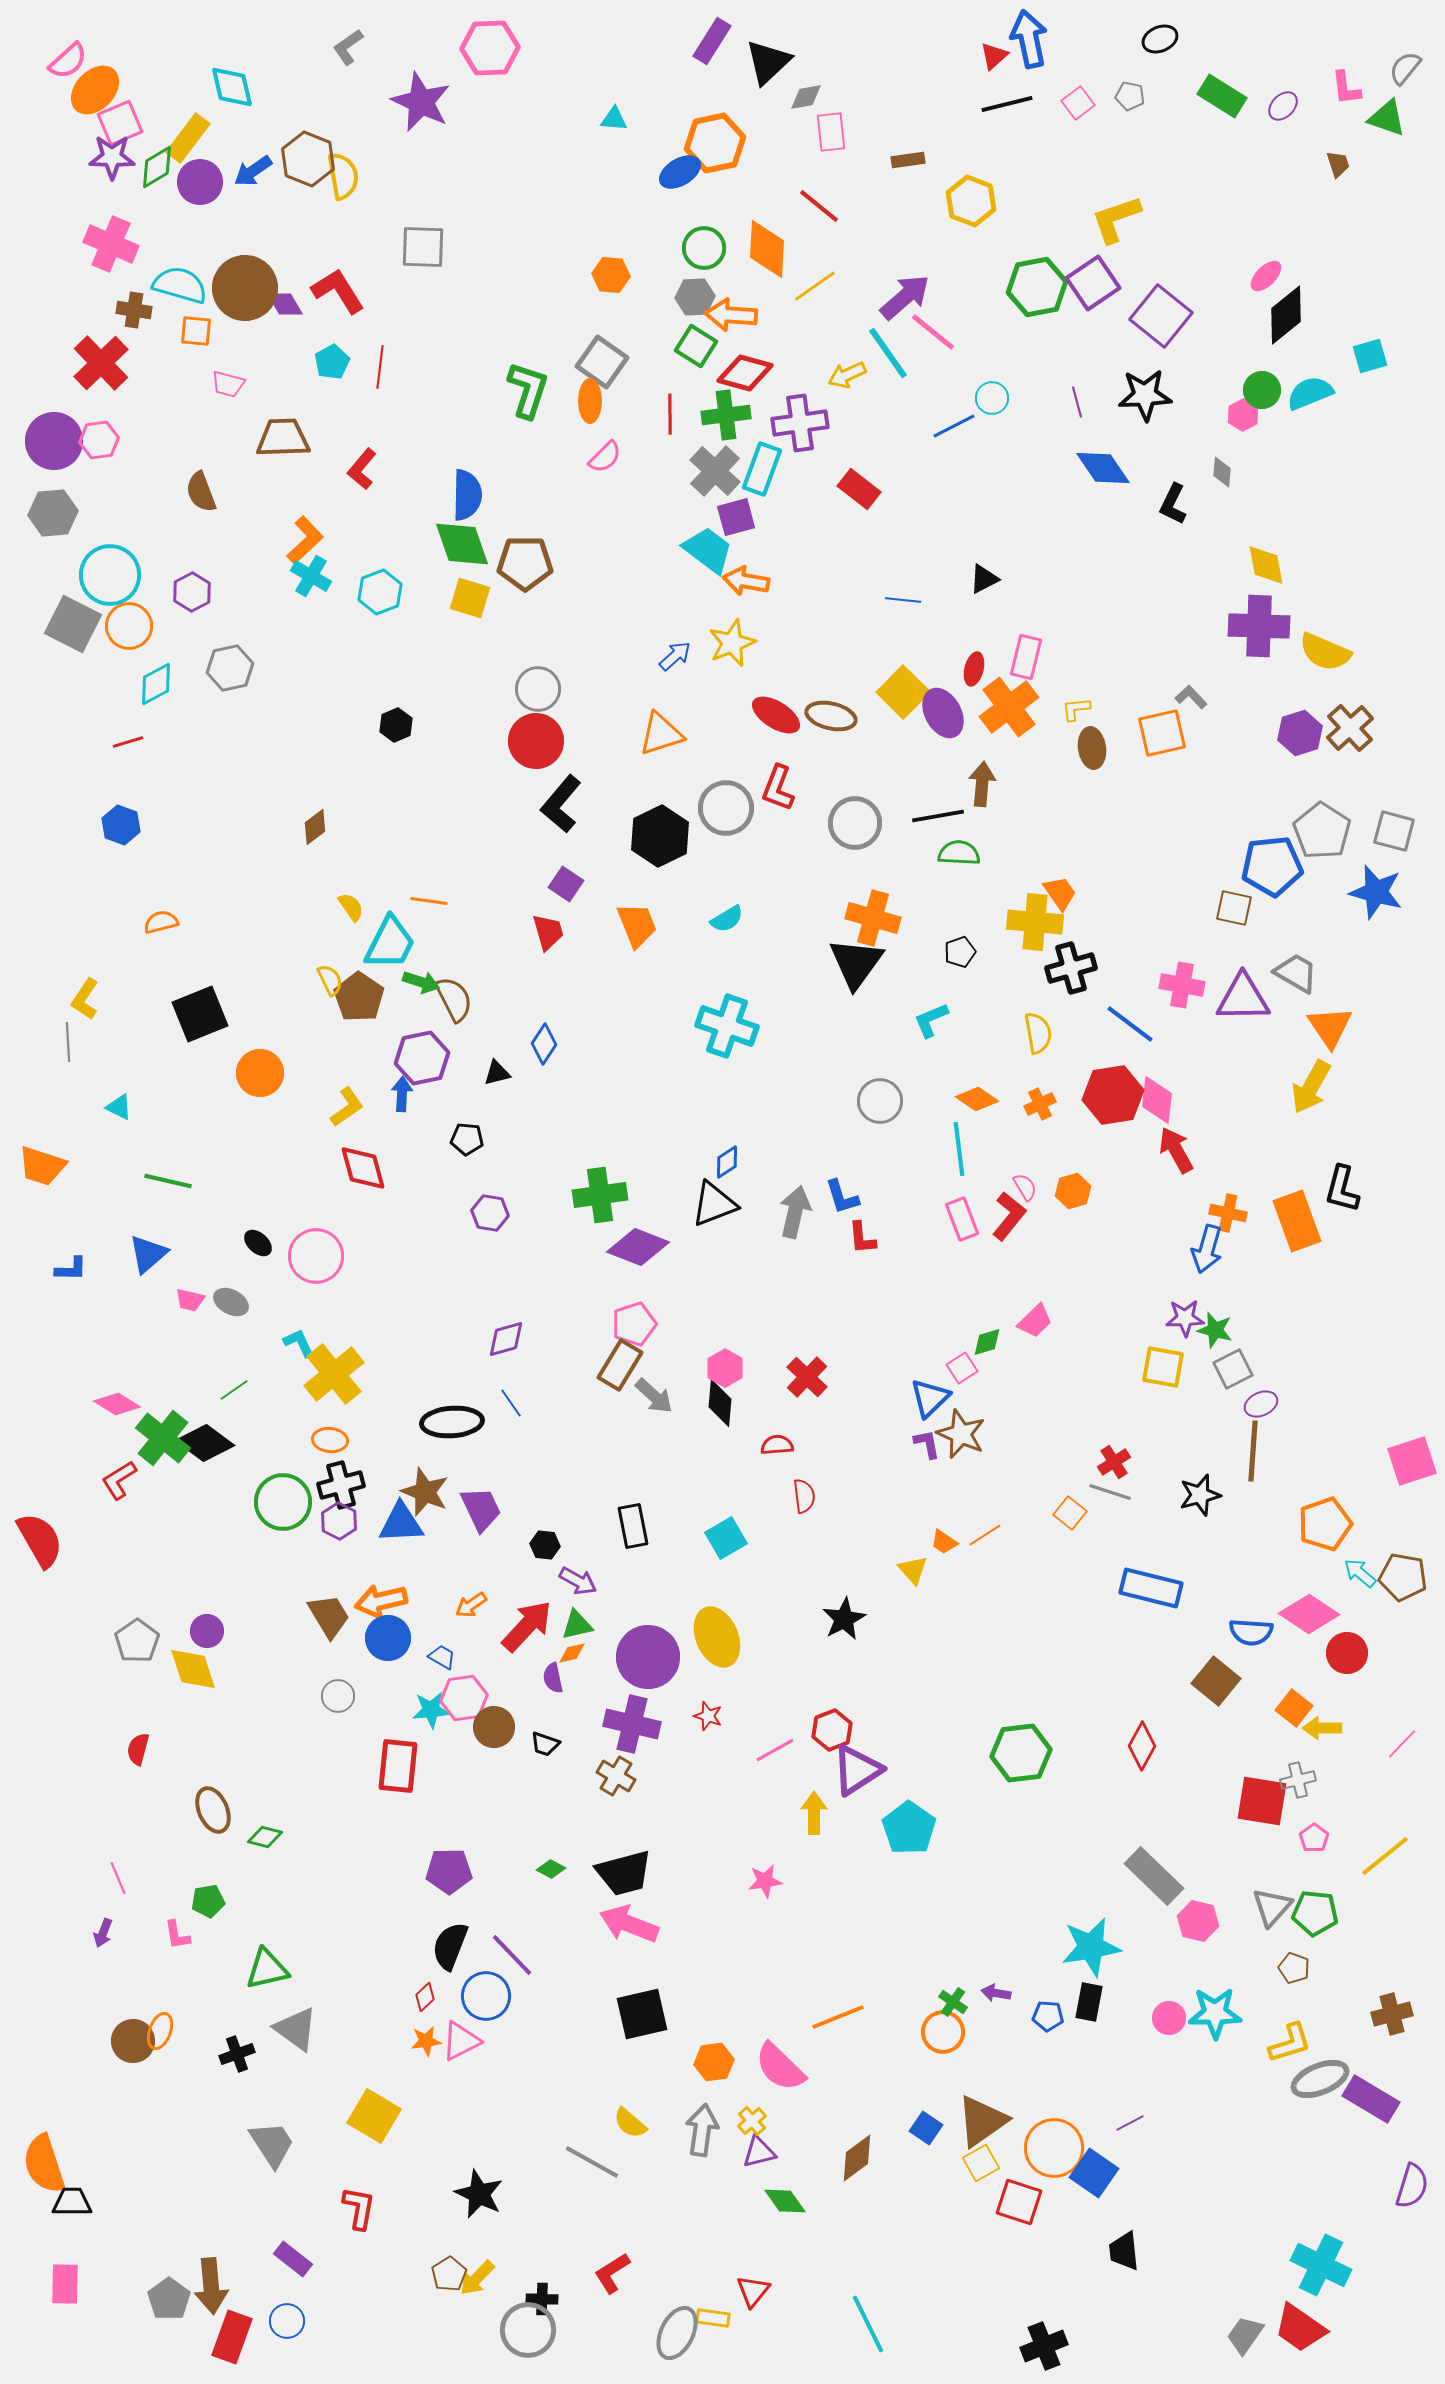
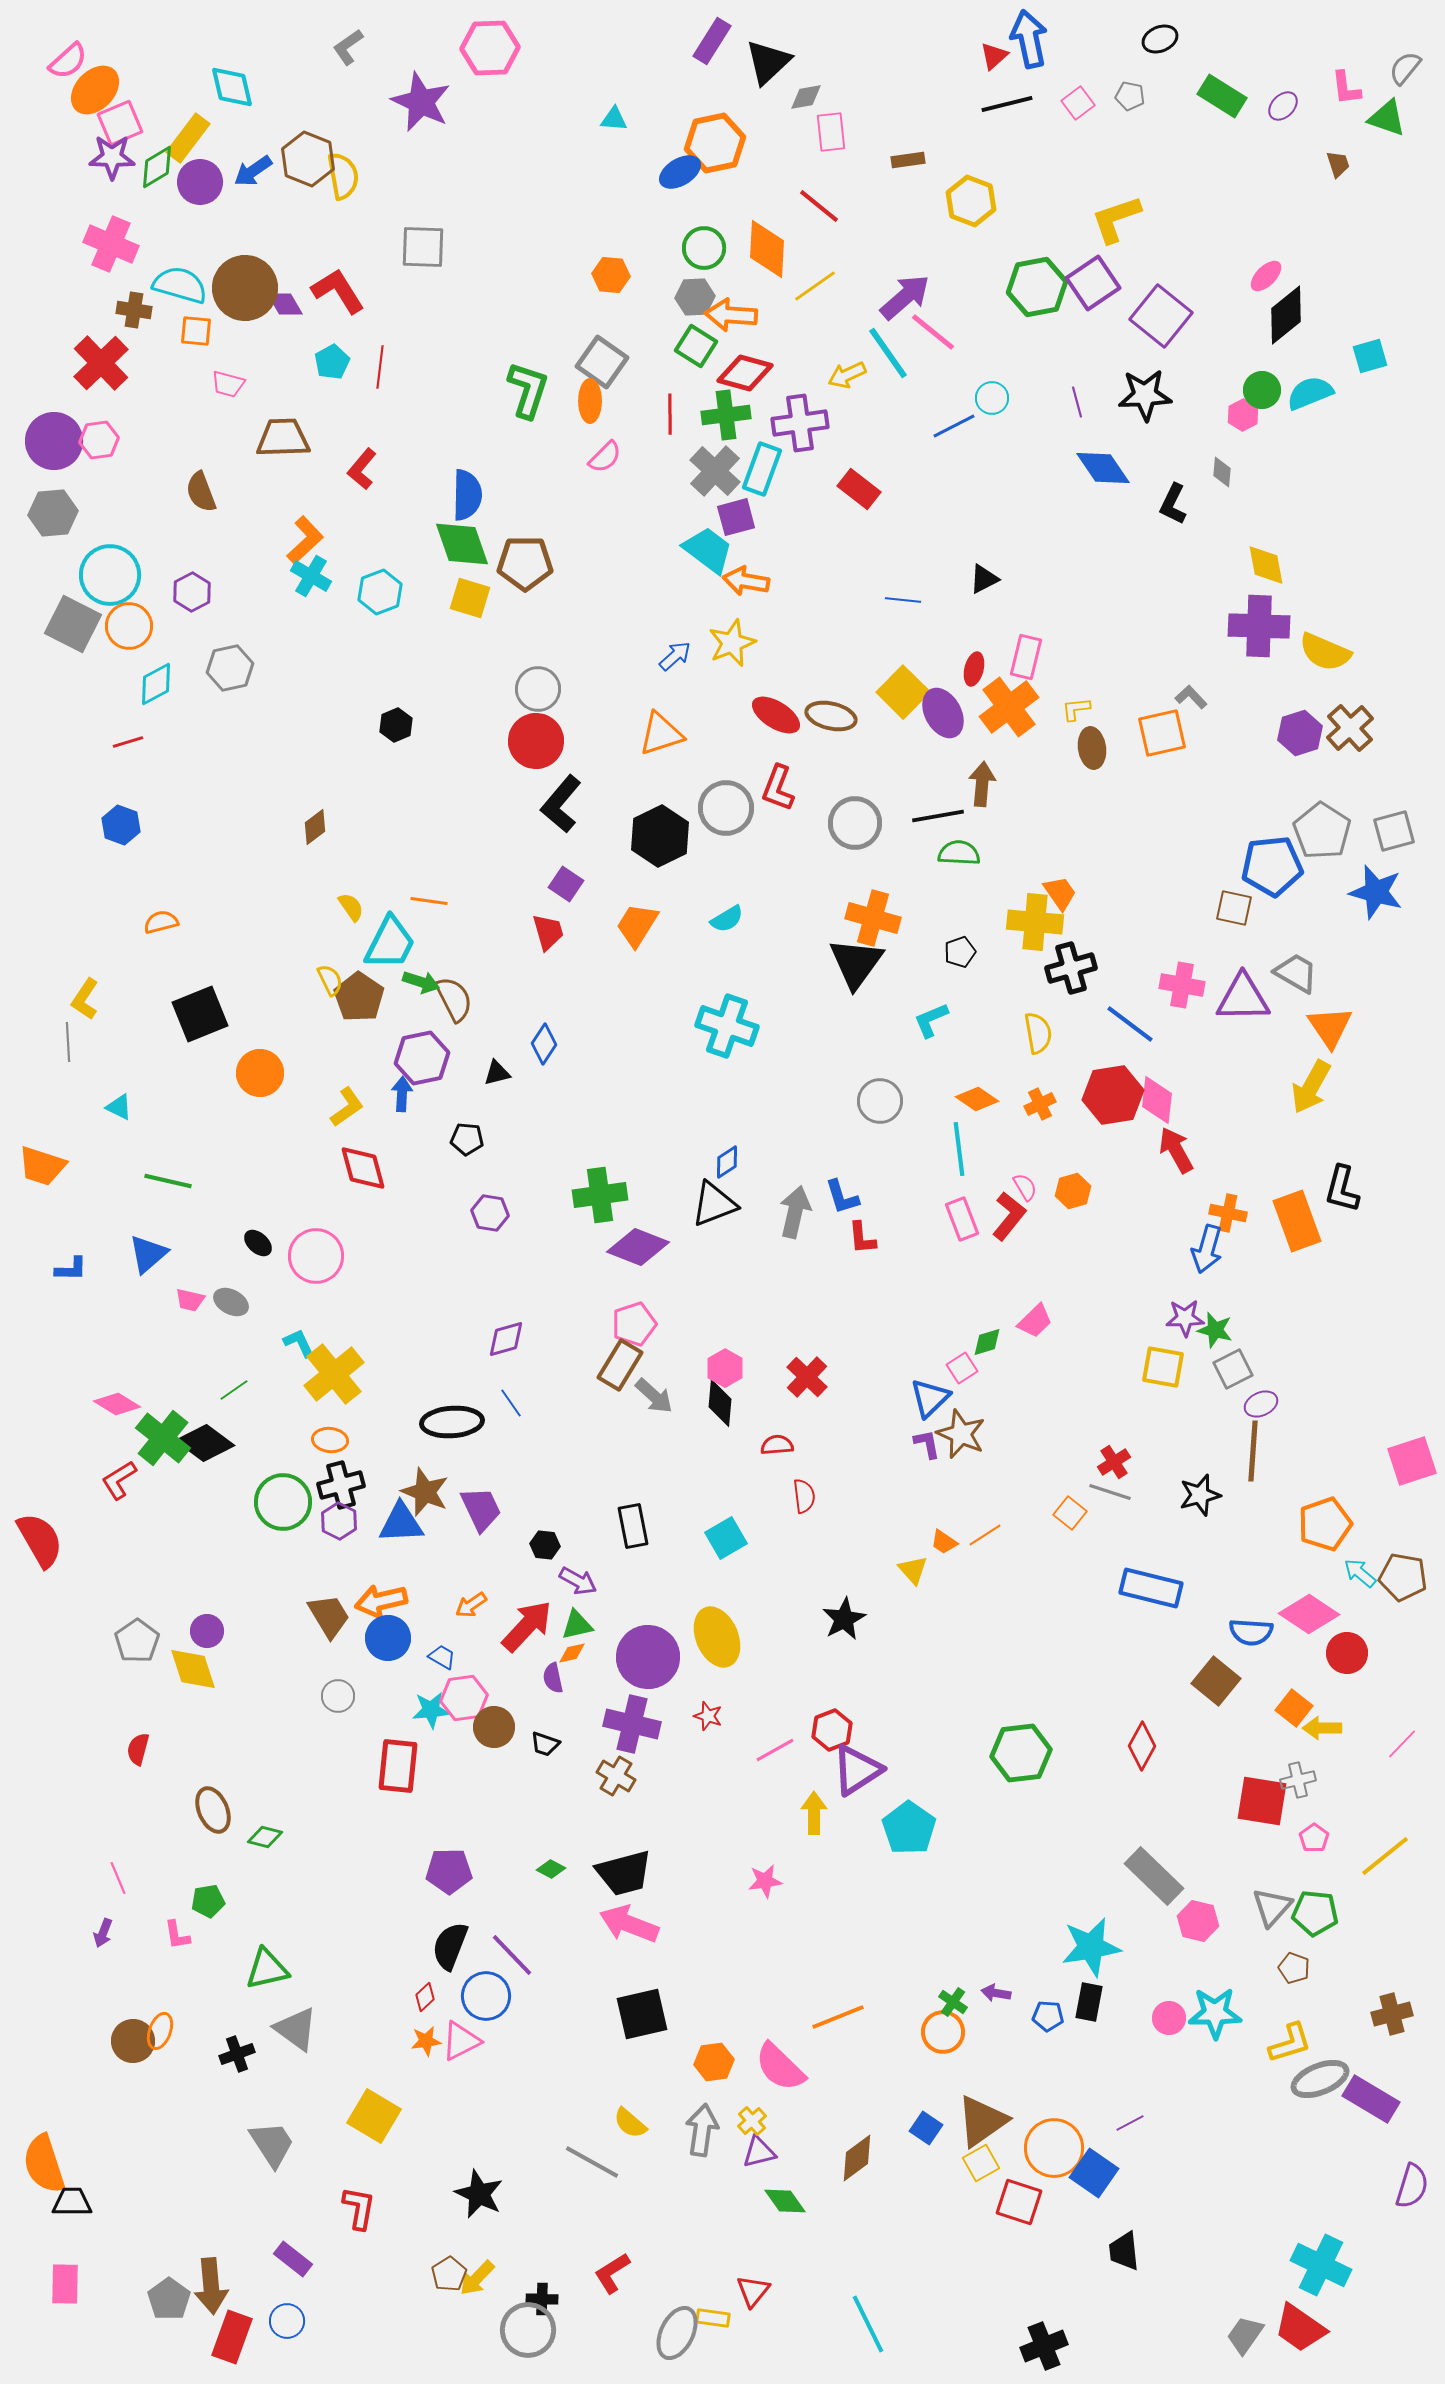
gray square at (1394, 831): rotated 30 degrees counterclockwise
orange trapezoid at (637, 925): rotated 126 degrees counterclockwise
